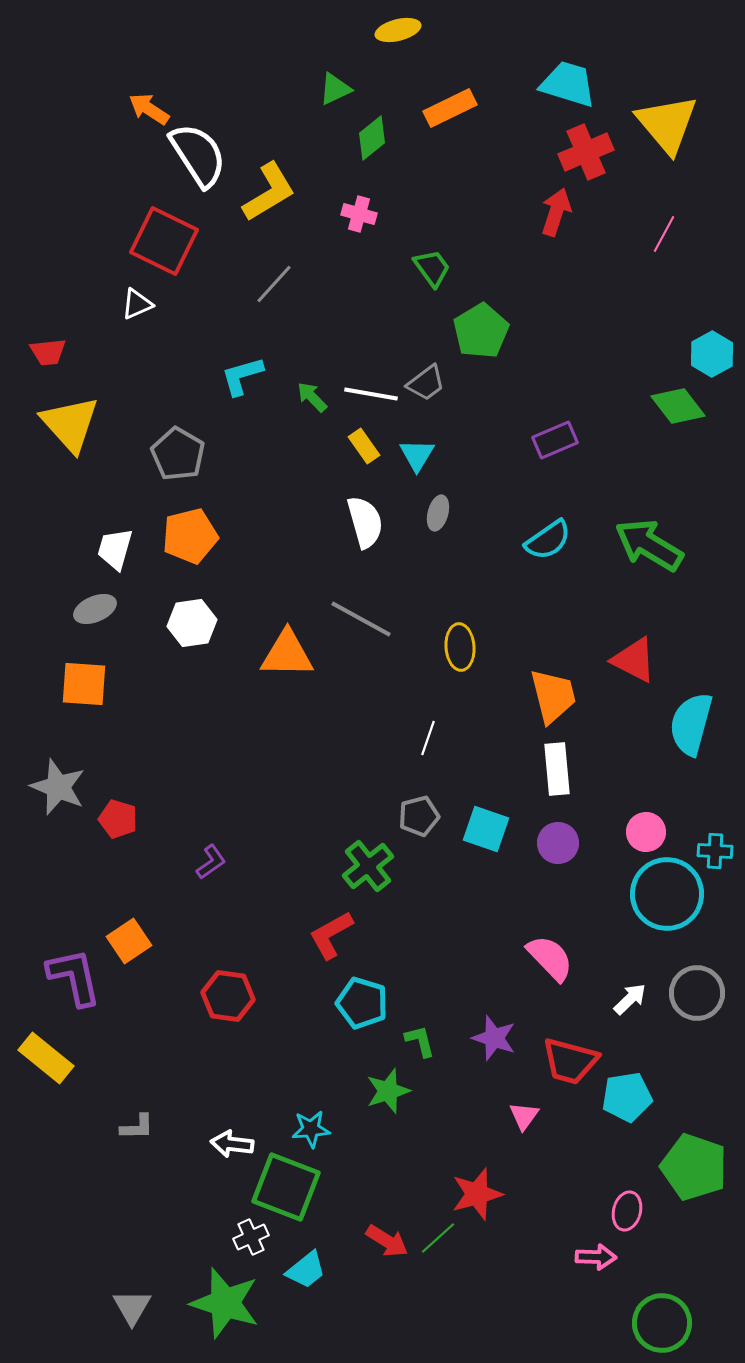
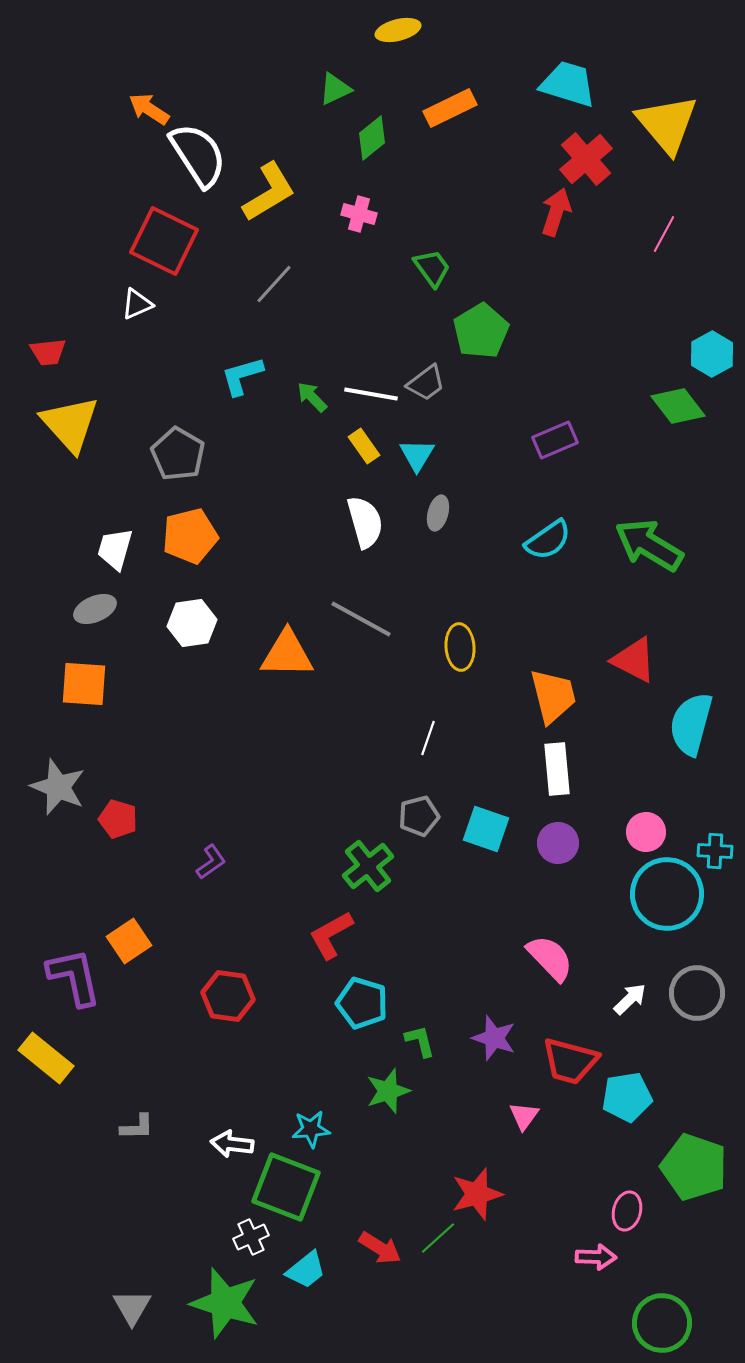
red cross at (586, 152): moved 7 px down; rotated 18 degrees counterclockwise
red arrow at (387, 1241): moved 7 px left, 7 px down
